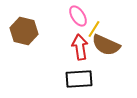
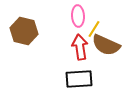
pink ellipse: rotated 30 degrees clockwise
